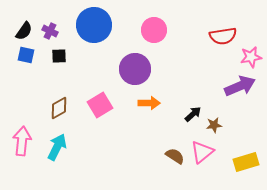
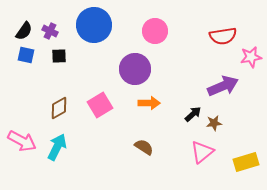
pink circle: moved 1 px right, 1 px down
purple arrow: moved 17 px left
brown star: moved 2 px up
pink arrow: rotated 112 degrees clockwise
brown semicircle: moved 31 px left, 9 px up
